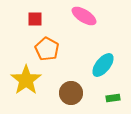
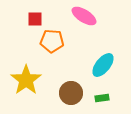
orange pentagon: moved 5 px right, 8 px up; rotated 25 degrees counterclockwise
green rectangle: moved 11 px left
